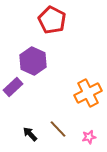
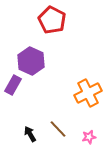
purple hexagon: moved 2 px left
purple rectangle: moved 2 px up; rotated 18 degrees counterclockwise
black arrow: rotated 14 degrees clockwise
